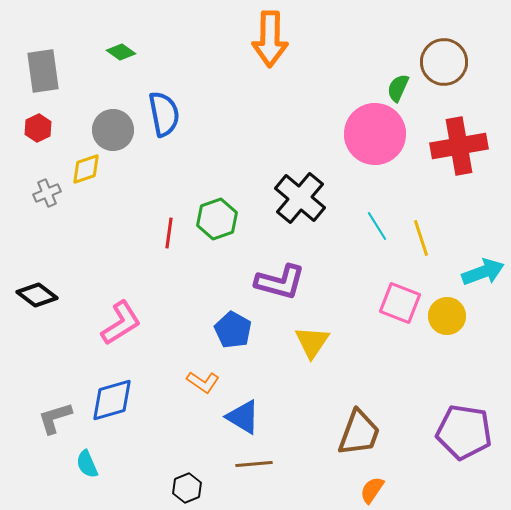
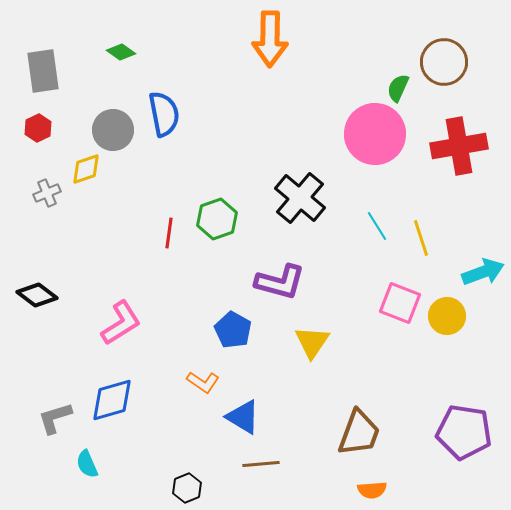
brown line: moved 7 px right
orange semicircle: rotated 128 degrees counterclockwise
